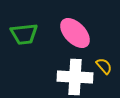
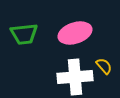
pink ellipse: rotated 64 degrees counterclockwise
white cross: rotated 8 degrees counterclockwise
